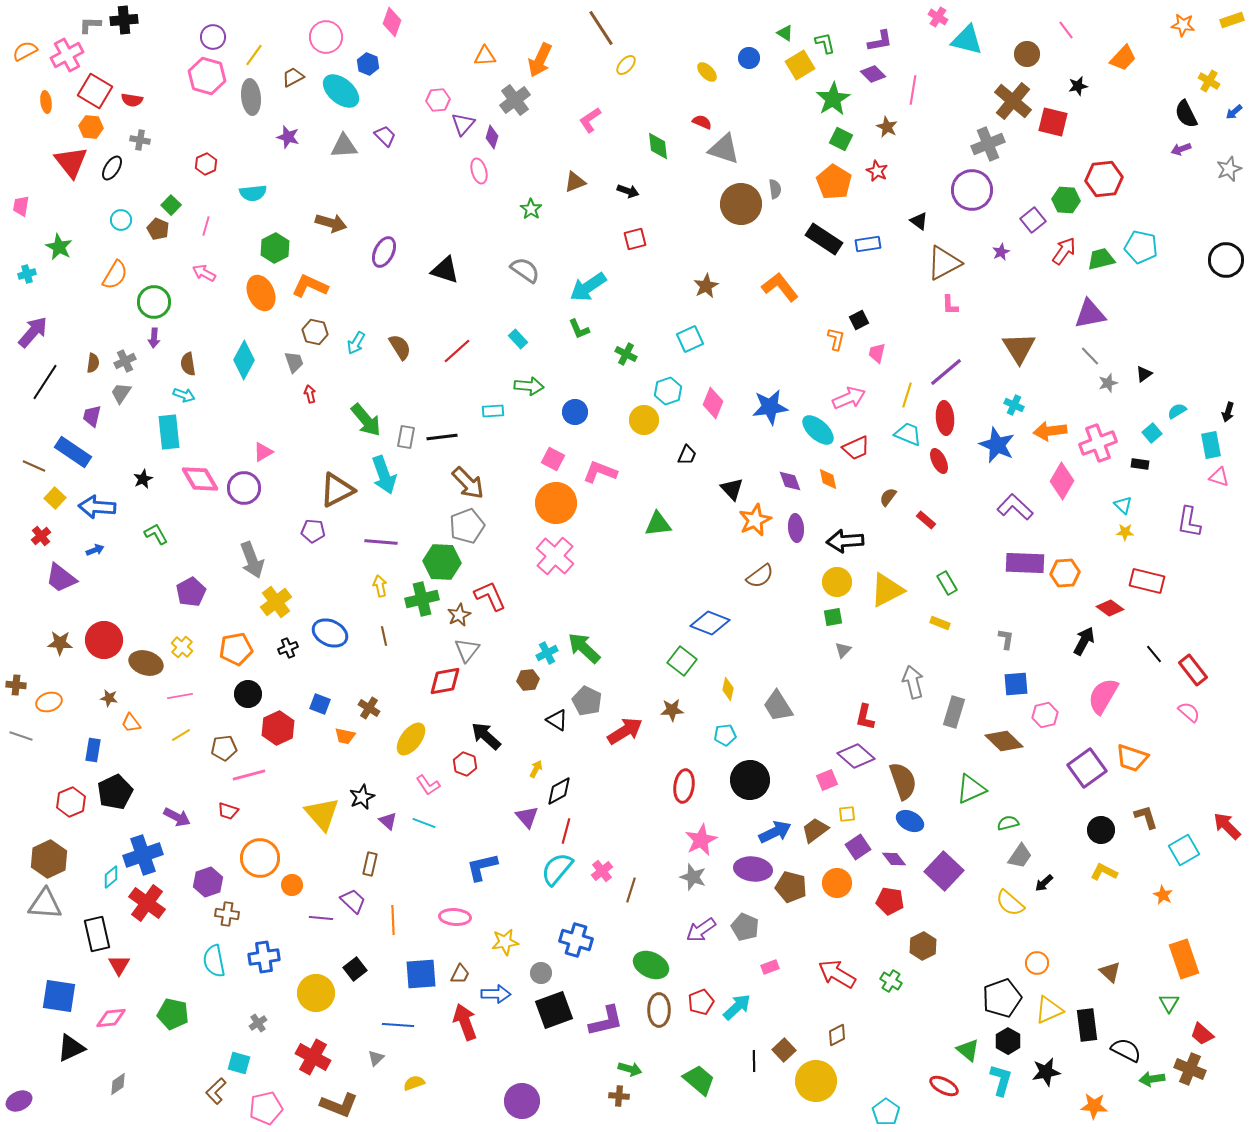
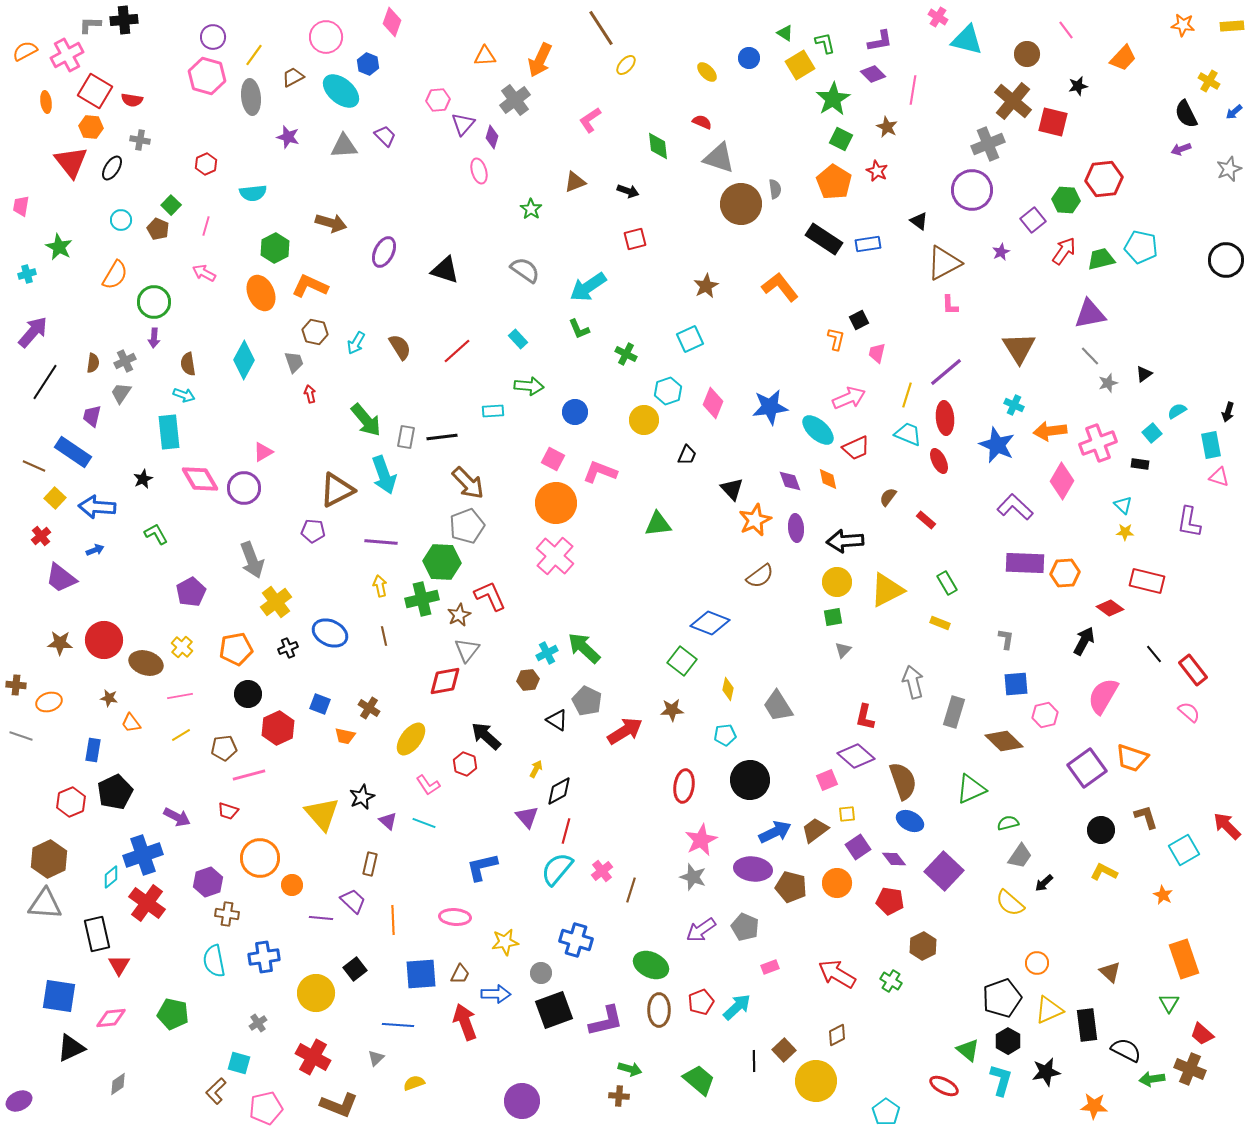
yellow rectangle at (1232, 20): moved 6 px down; rotated 15 degrees clockwise
gray triangle at (724, 149): moved 5 px left, 9 px down
